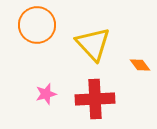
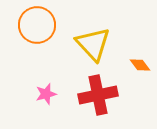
red cross: moved 3 px right, 4 px up; rotated 9 degrees counterclockwise
